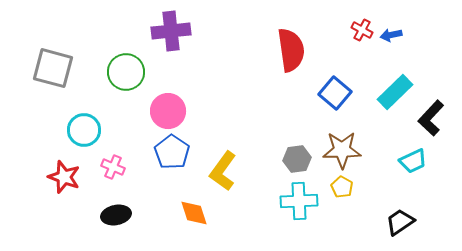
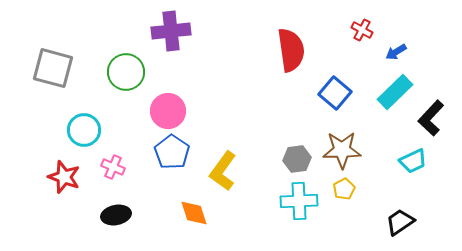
blue arrow: moved 5 px right, 17 px down; rotated 20 degrees counterclockwise
yellow pentagon: moved 2 px right, 2 px down; rotated 15 degrees clockwise
